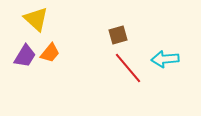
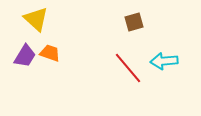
brown square: moved 16 px right, 13 px up
orange trapezoid: rotated 110 degrees counterclockwise
cyan arrow: moved 1 px left, 2 px down
